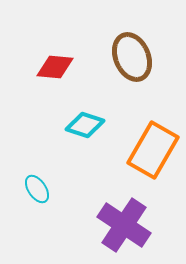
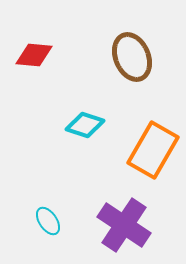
red diamond: moved 21 px left, 12 px up
cyan ellipse: moved 11 px right, 32 px down
